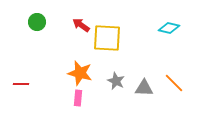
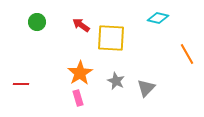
cyan diamond: moved 11 px left, 10 px up
yellow square: moved 4 px right
orange star: rotated 25 degrees clockwise
orange line: moved 13 px right, 29 px up; rotated 15 degrees clockwise
gray triangle: moved 2 px right; rotated 48 degrees counterclockwise
pink rectangle: rotated 21 degrees counterclockwise
